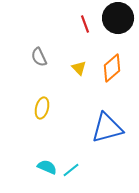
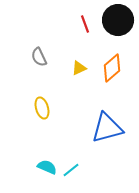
black circle: moved 2 px down
yellow triangle: rotated 49 degrees clockwise
yellow ellipse: rotated 30 degrees counterclockwise
